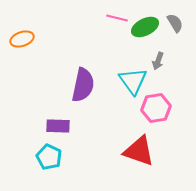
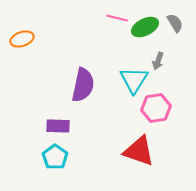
cyan triangle: moved 1 px right, 1 px up; rotated 8 degrees clockwise
cyan pentagon: moved 6 px right; rotated 10 degrees clockwise
